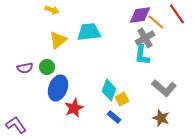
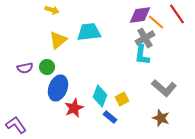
cyan diamond: moved 9 px left, 6 px down
blue rectangle: moved 4 px left
